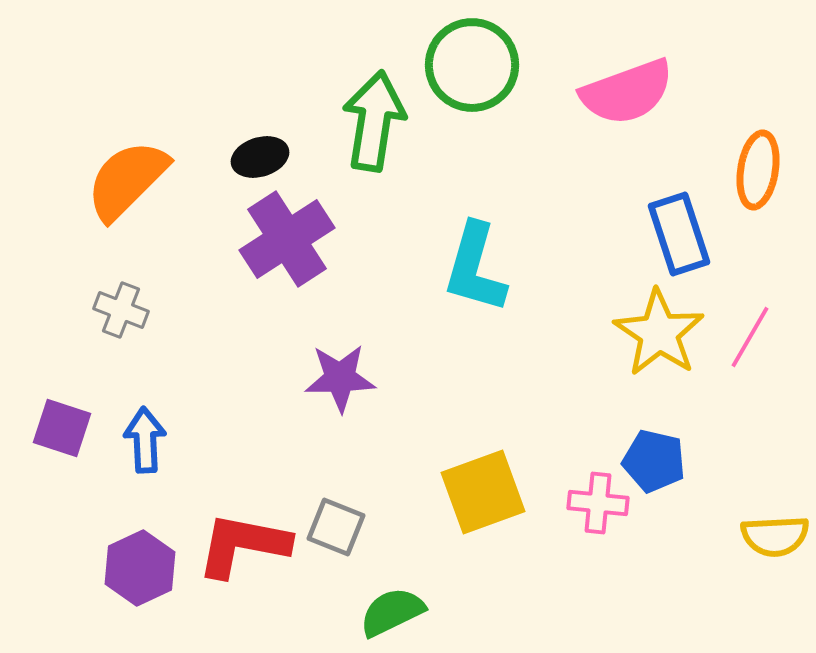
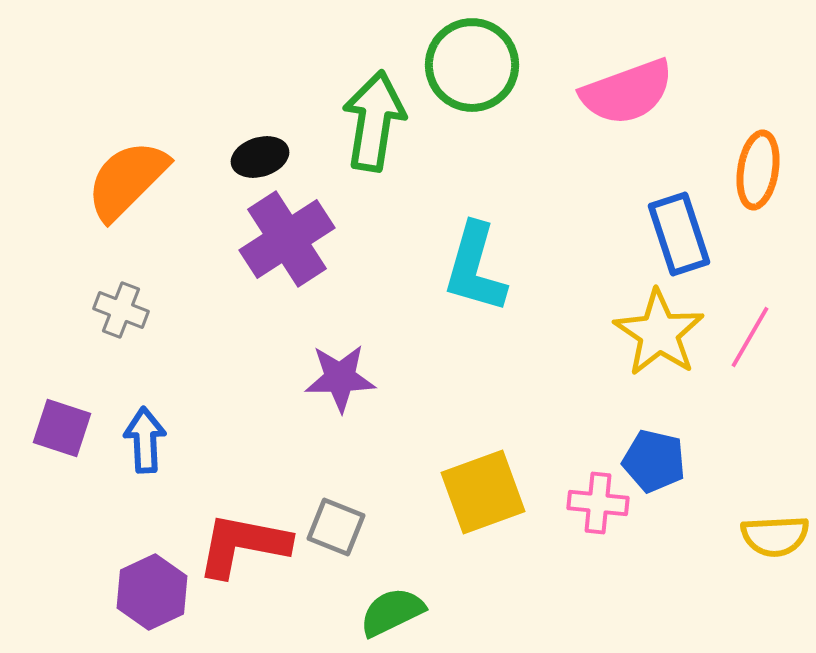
purple hexagon: moved 12 px right, 24 px down
